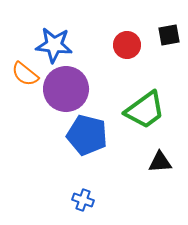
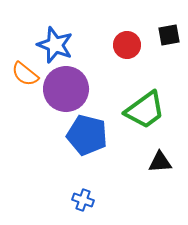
blue star: moved 1 px right; rotated 15 degrees clockwise
